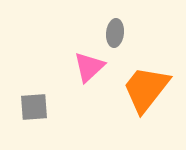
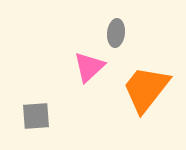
gray ellipse: moved 1 px right
gray square: moved 2 px right, 9 px down
